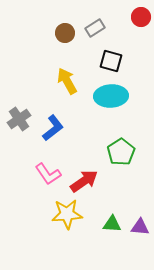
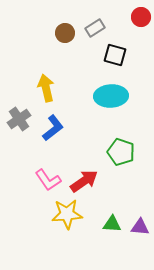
black square: moved 4 px right, 6 px up
yellow arrow: moved 21 px left, 7 px down; rotated 16 degrees clockwise
green pentagon: rotated 20 degrees counterclockwise
pink L-shape: moved 6 px down
